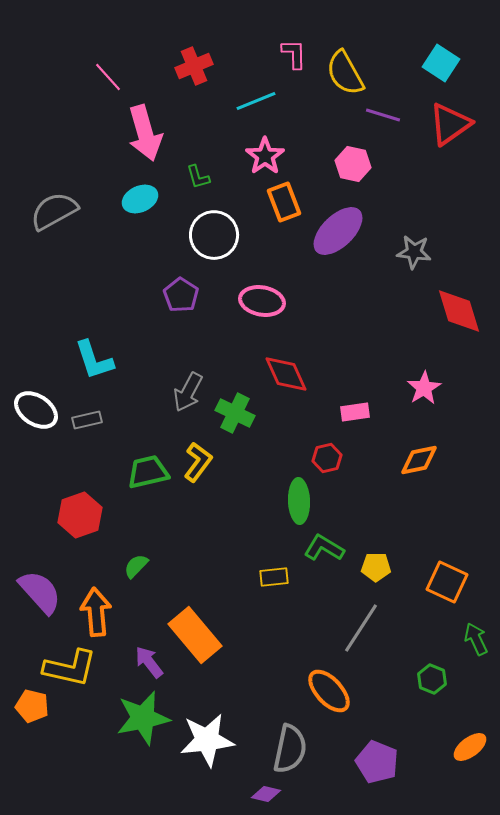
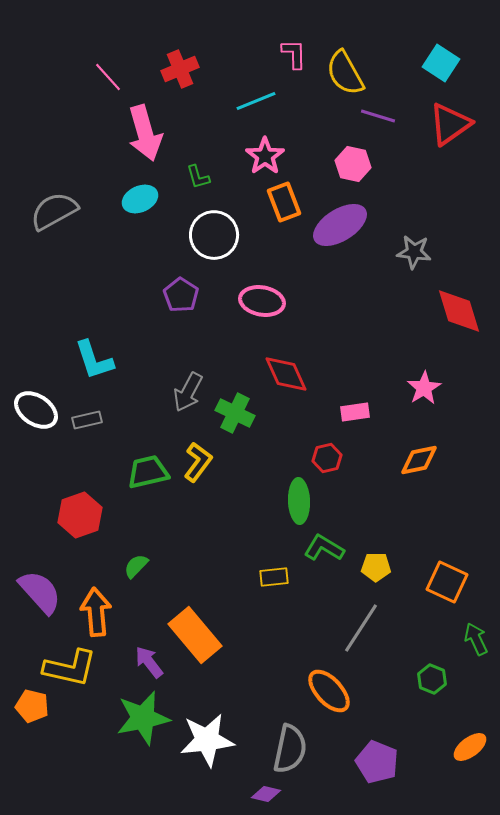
red cross at (194, 66): moved 14 px left, 3 px down
purple line at (383, 115): moved 5 px left, 1 px down
purple ellipse at (338, 231): moved 2 px right, 6 px up; rotated 12 degrees clockwise
